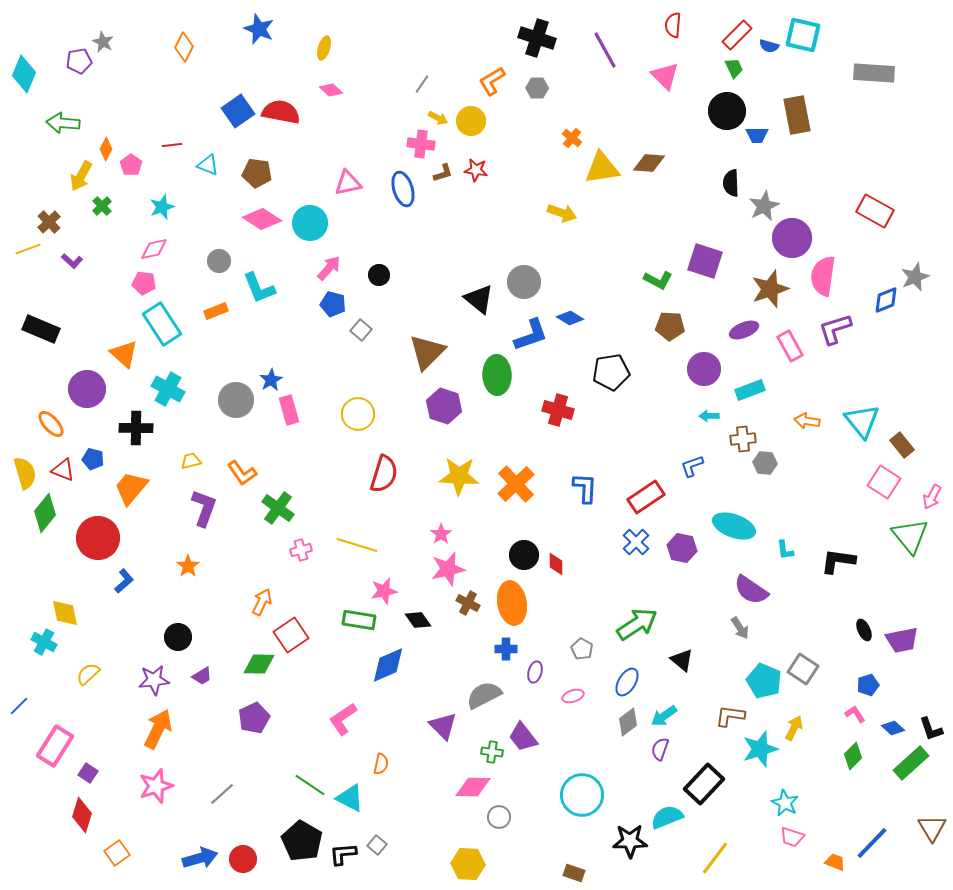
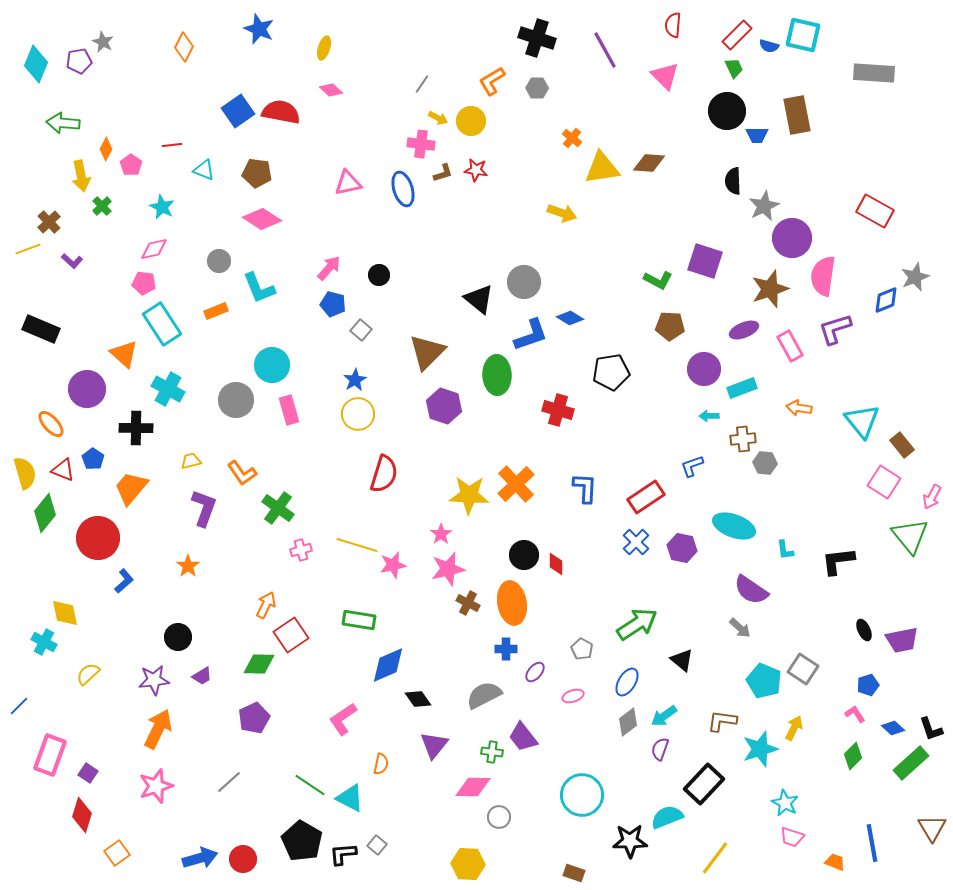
cyan diamond at (24, 74): moved 12 px right, 10 px up
cyan triangle at (208, 165): moved 4 px left, 5 px down
yellow arrow at (81, 176): rotated 40 degrees counterclockwise
black semicircle at (731, 183): moved 2 px right, 2 px up
cyan star at (162, 207): rotated 25 degrees counterclockwise
cyan circle at (310, 223): moved 38 px left, 142 px down
blue star at (271, 380): moved 84 px right
cyan rectangle at (750, 390): moved 8 px left, 2 px up
orange arrow at (807, 421): moved 8 px left, 13 px up
blue pentagon at (93, 459): rotated 20 degrees clockwise
yellow star at (459, 476): moved 10 px right, 19 px down
black L-shape at (838, 561): rotated 15 degrees counterclockwise
pink star at (384, 591): moved 9 px right, 26 px up
orange arrow at (262, 602): moved 4 px right, 3 px down
black diamond at (418, 620): moved 79 px down
gray arrow at (740, 628): rotated 15 degrees counterclockwise
purple ellipse at (535, 672): rotated 25 degrees clockwise
brown L-shape at (730, 716): moved 8 px left, 5 px down
purple triangle at (443, 726): moved 9 px left, 19 px down; rotated 24 degrees clockwise
pink rectangle at (55, 746): moved 5 px left, 9 px down; rotated 12 degrees counterclockwise
gray line at (222, 794): moved 7 px right, 12 px up
blue line at (872, 843): rotated 54 degrees counterclockwise
